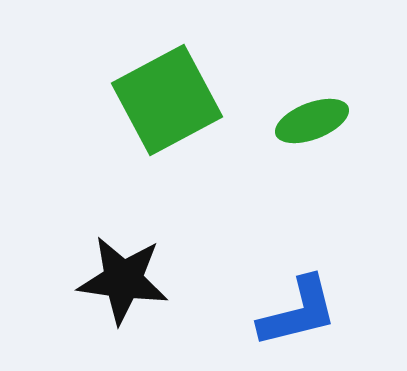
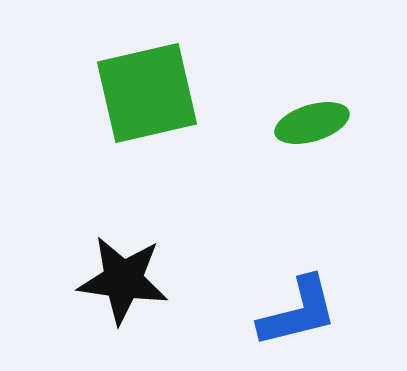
green square: moved 20 px left, 7 px up; rotated 15 degrees clockwise
green ellipse: moved 2 px down; rotated 4 degrees clockwise
